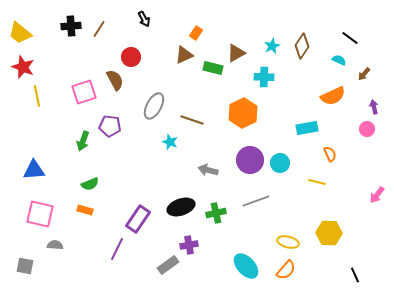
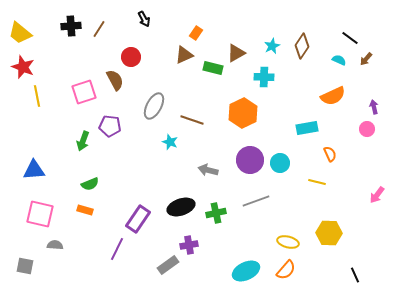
brown arrow at (364, 74): moved 2 px right, 15 px up
cyan ellipse at (246, 266): moved 5 px down; rotated 72 degrees counterclockwise
